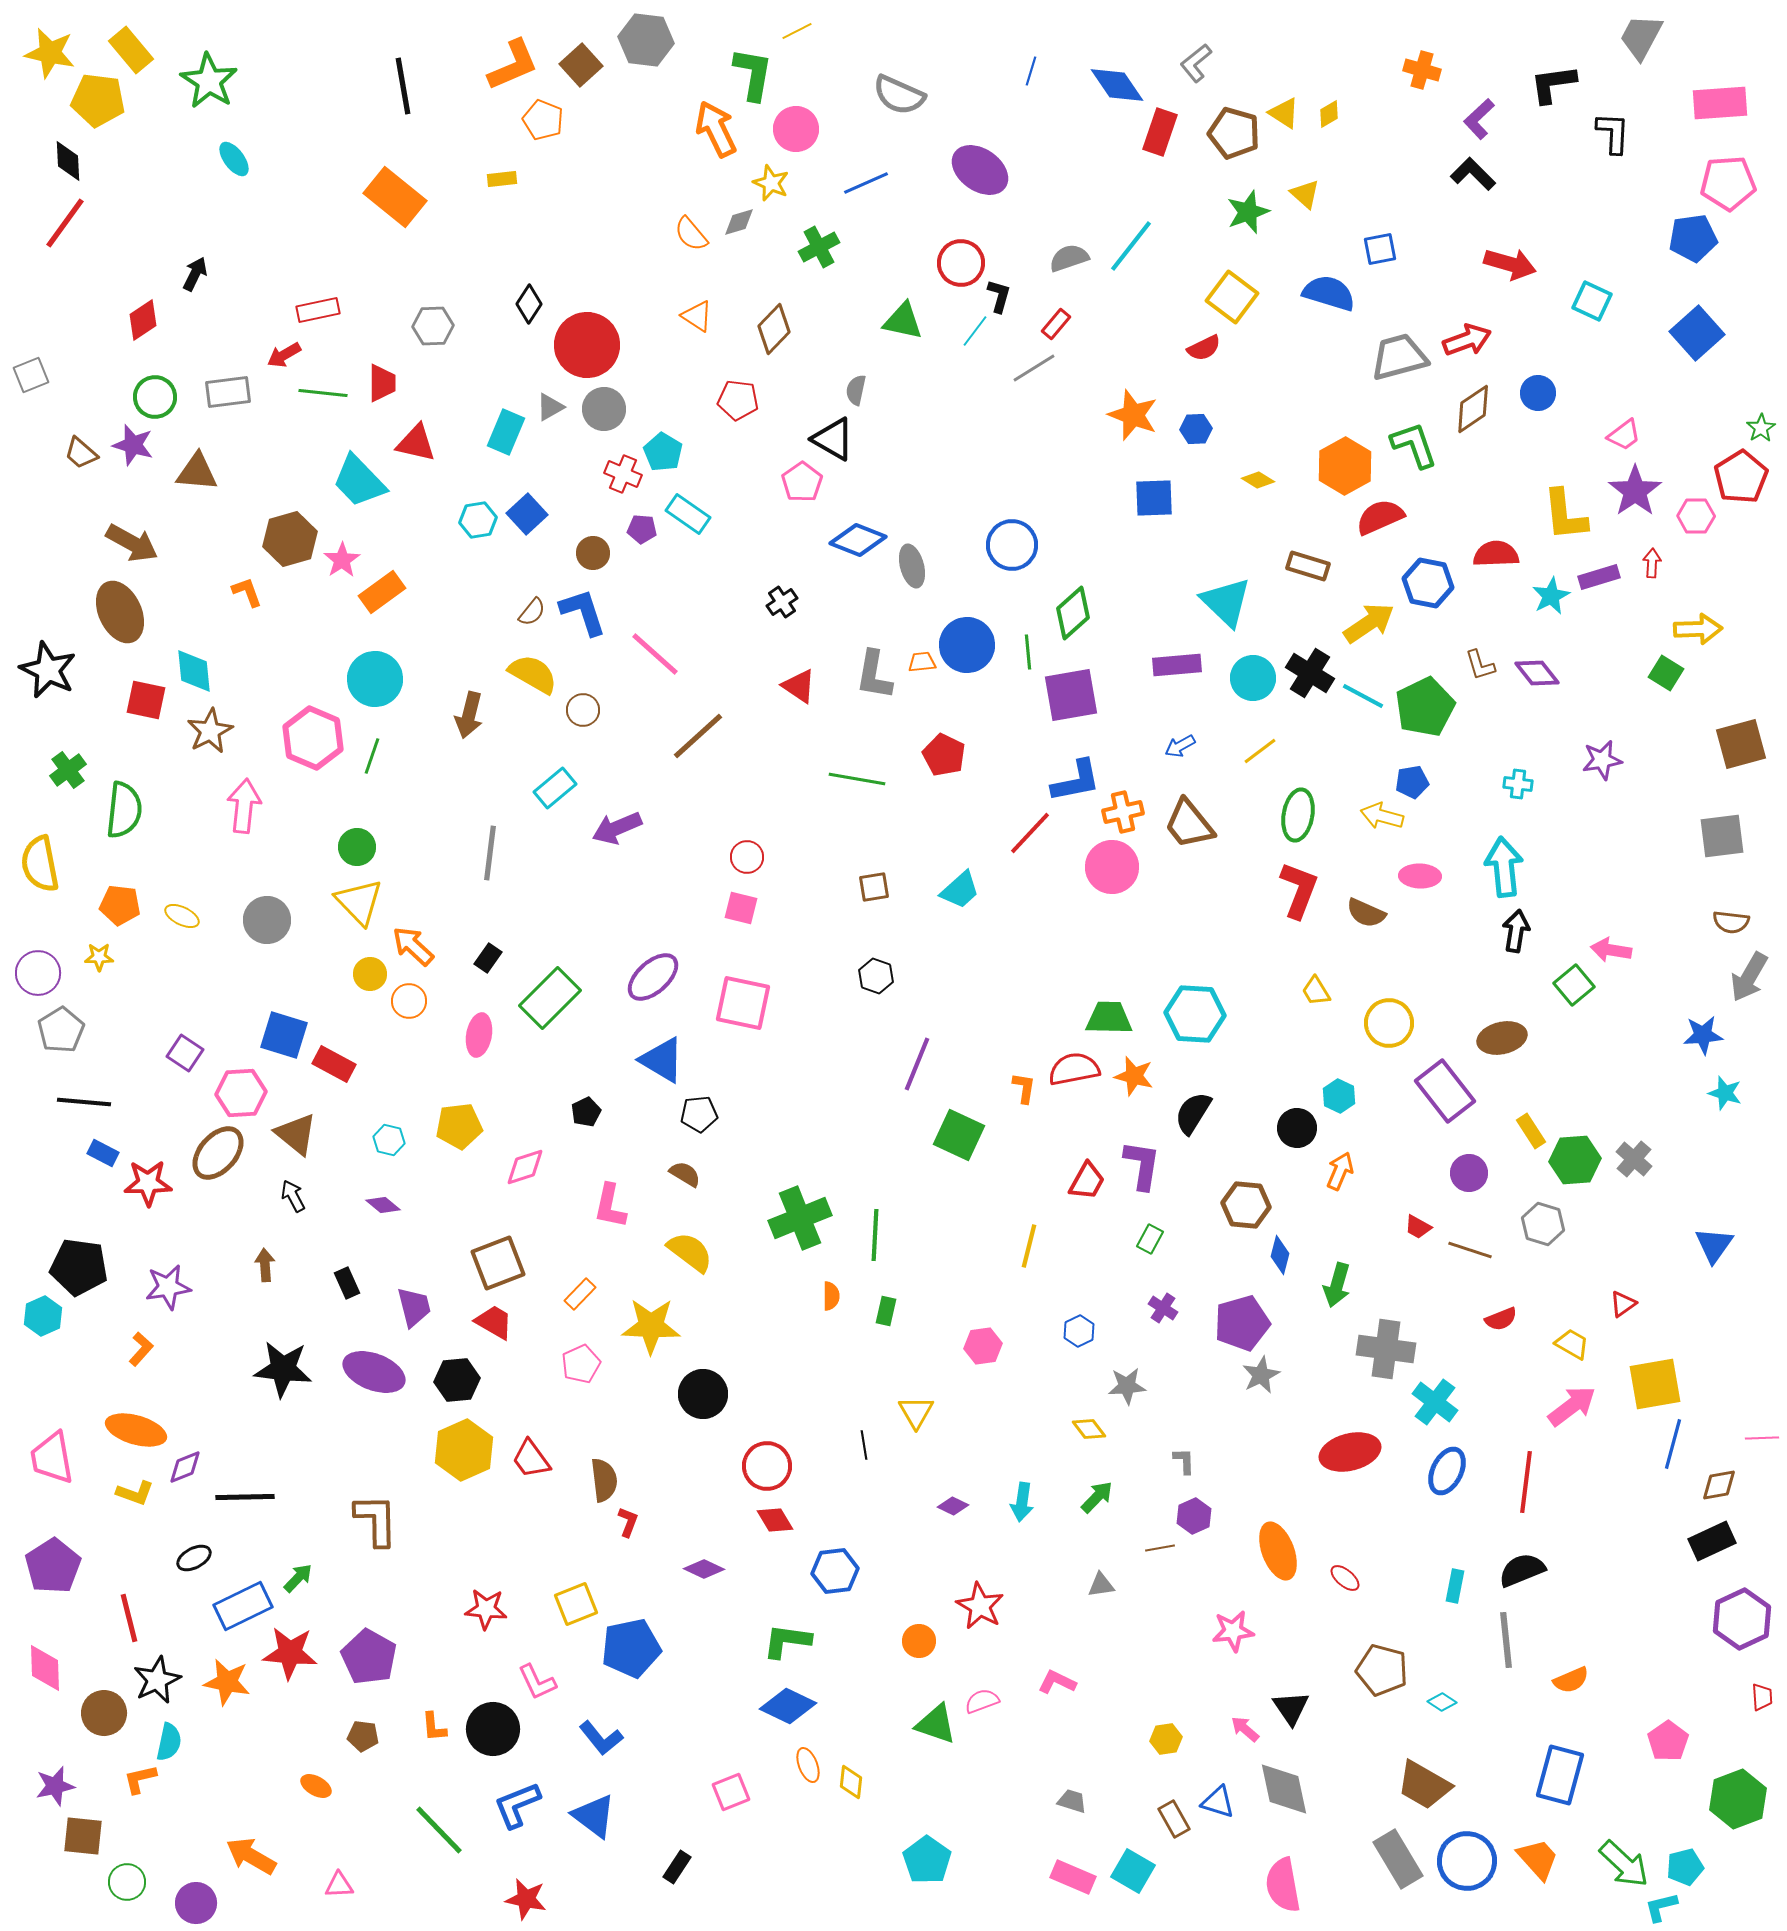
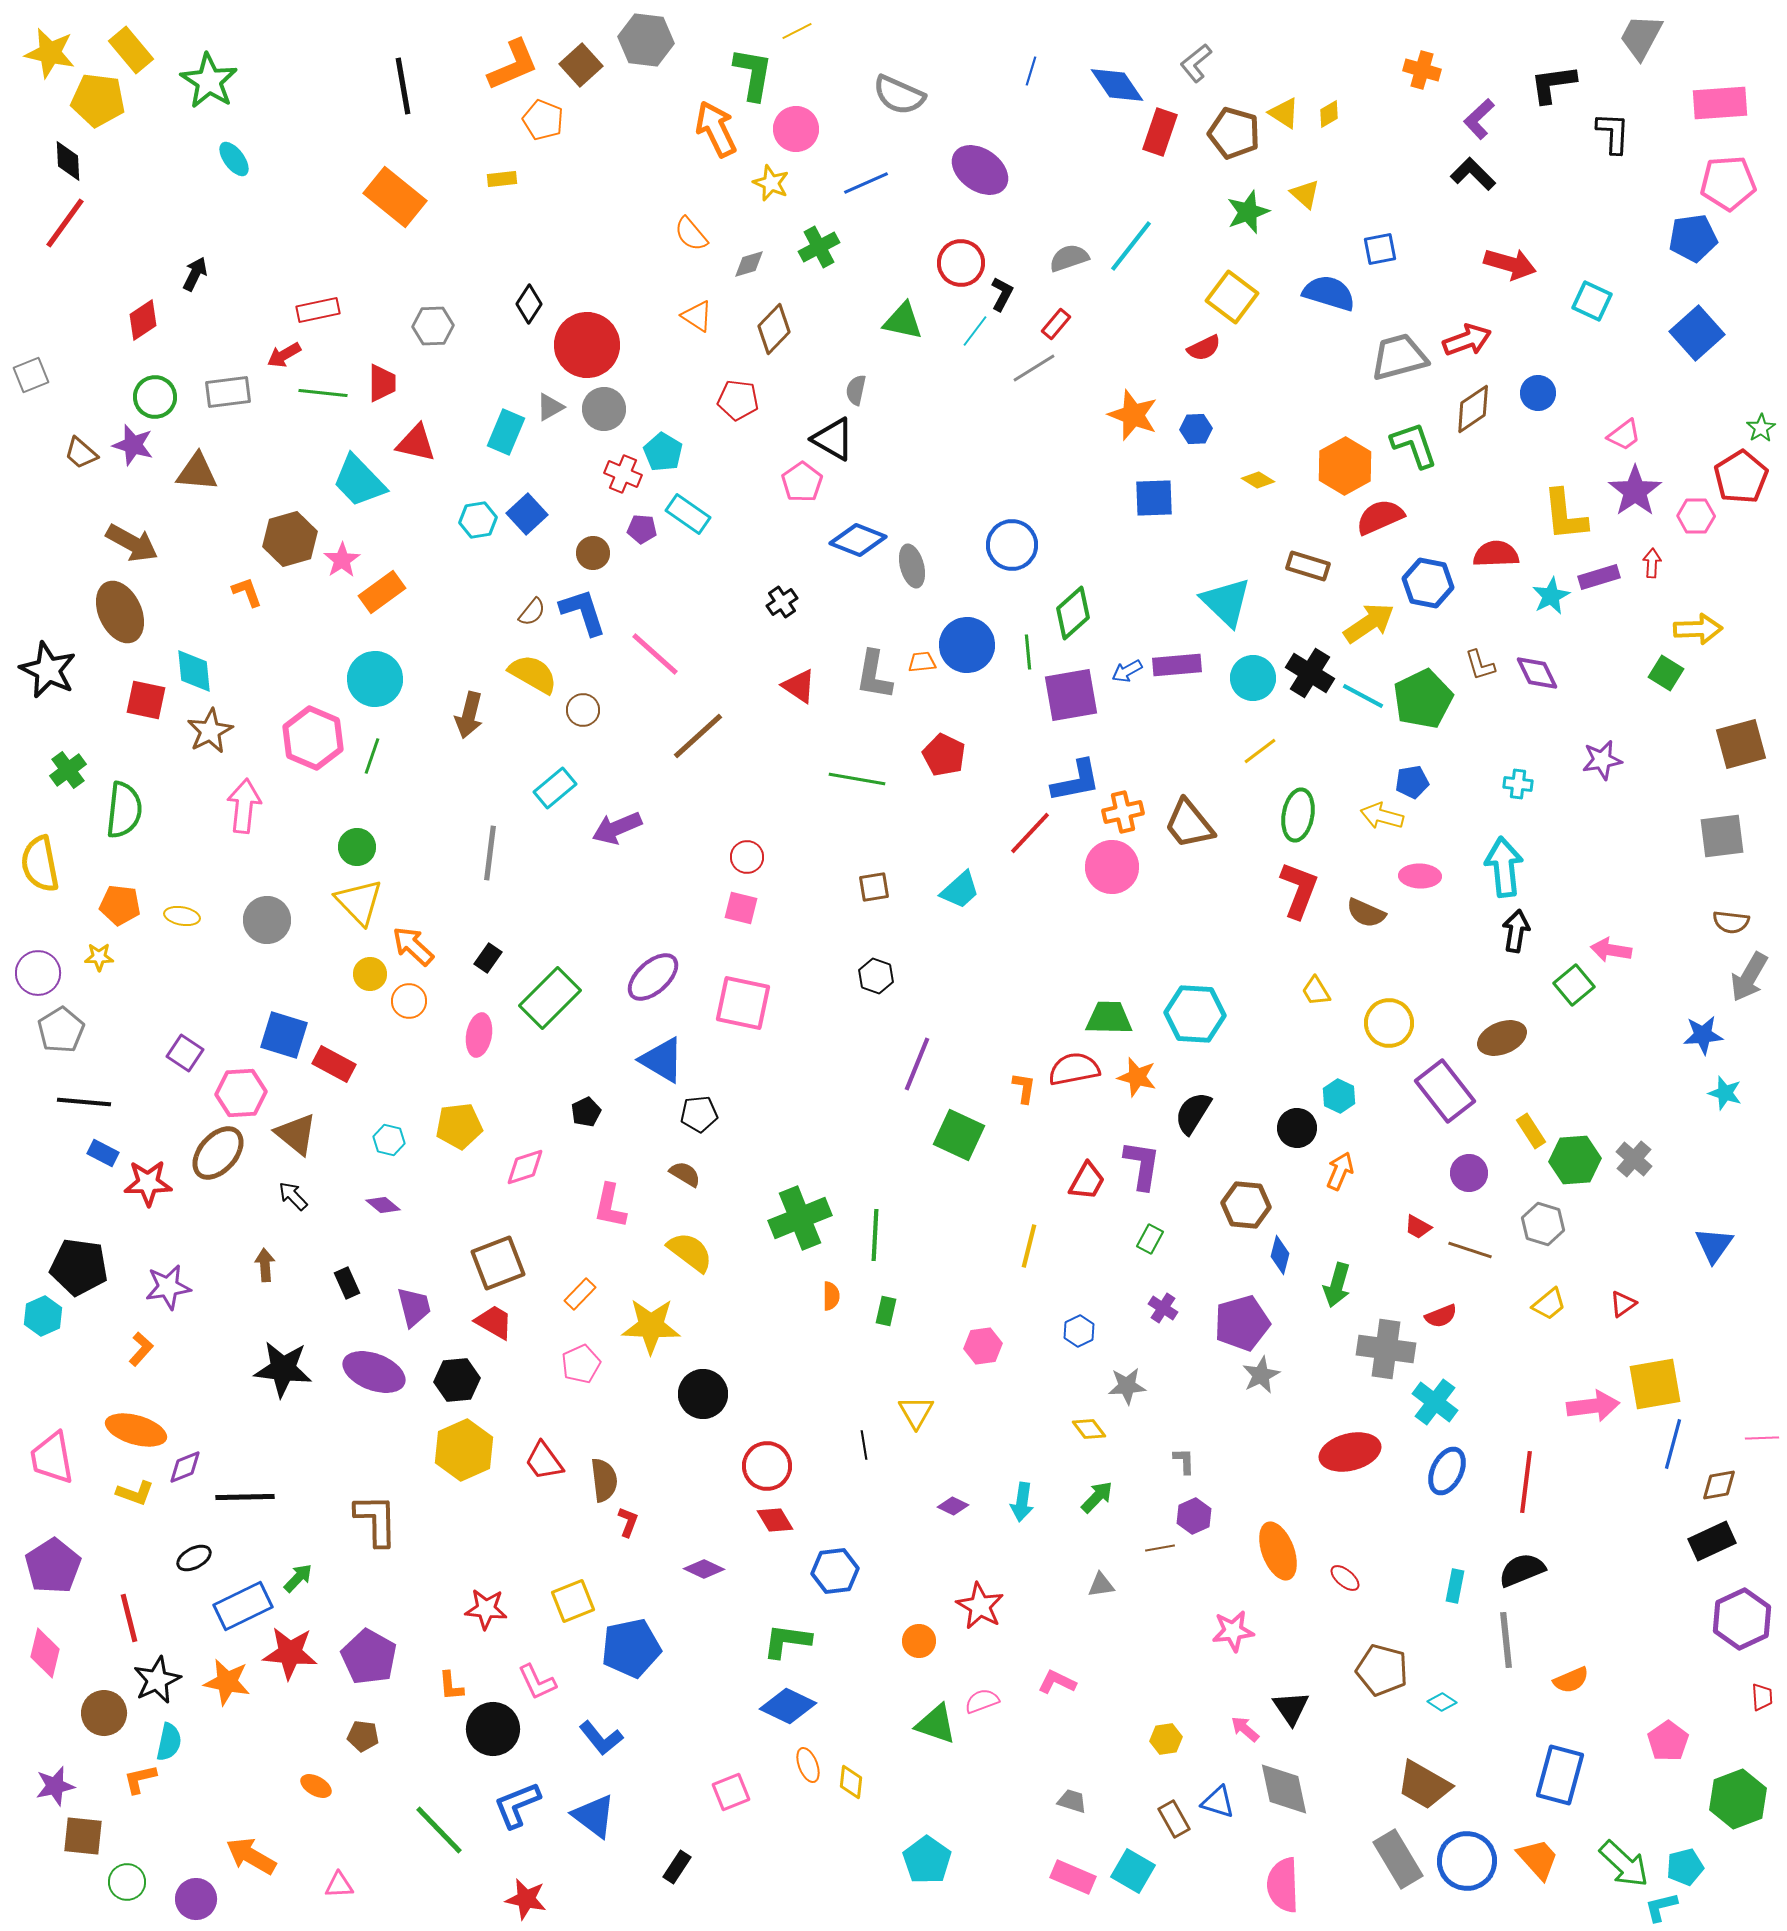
gray diamond at (739, 222): moved 10 px right, 42 px down
black L-shape at (999, 296): moved 3 px right, 2 px up; rotated 12 degrees clockwise
purple diamond at (1537, 673): rotated 12 degrees clockwise
green pentagon at (1425, 707): moved 2 px left, 8 px up
blue arrow at (1180, 746): moved 53 px left, 75 px up
yellow ellipse at (182, 916): rotated 16 degrees counterclockwise
brown ellipse at (1502, 1038): rotated 9 degrees counterclockwise
orange star at (1134, 1076): moved 3 px right, 1 px down
black arrow at (293, 1196): rotated 16 degrees counterclockwise
red semicircle at (1501, 1319): moved 60 px left, 3 px up
yellow trapezoid at (1572, 1344): moved 23 px left, 40 px up; rotated 111 degrees clockwise
pink arrow at (1572, 1406): moved 21 px right; rotated 30 degrees clockwise
red trapezoid at (531, 1459): moved 13 px right, 2 px down
yellow square at (576, 1604): moved 3 px left, 3 px up
pink diamond at (45, 1668): moved 15 px up; rotated 15 degrees clockwise
orange L-shape at (434, 1727): moved 17 px right, 41 px up
pink semicircle at (1283, 1885): rotated 8 degrees clockwise
purple circle at (196, 1903): moved 4 px up
